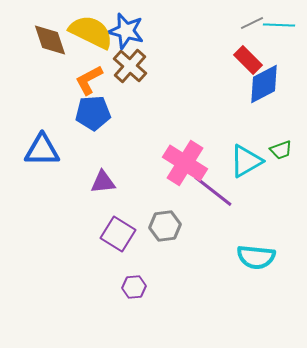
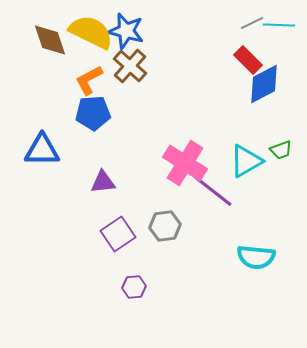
purple square: rotated 24 degrees clockwise
